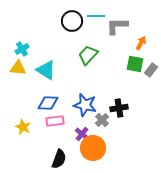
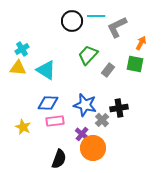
gray L-shape: moved 1 px down; rotated 25 degrees counterclockwise
gray rectangle: moved 43 px left
